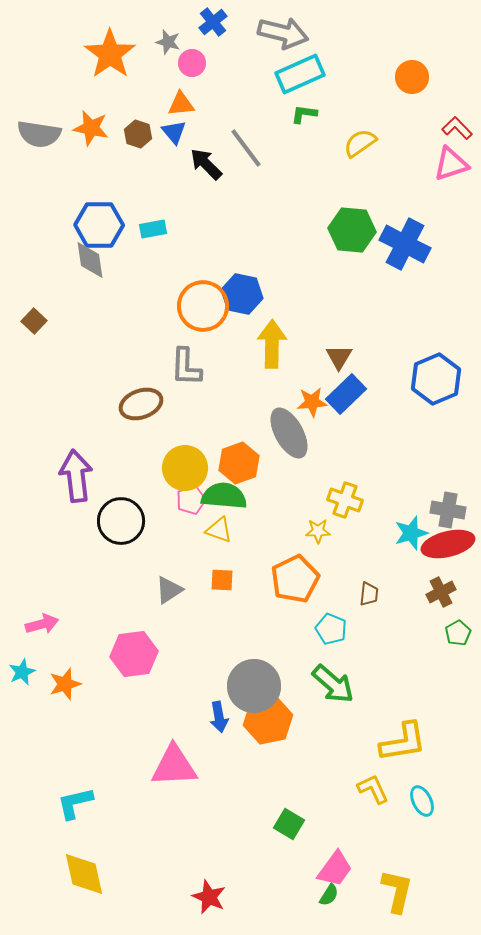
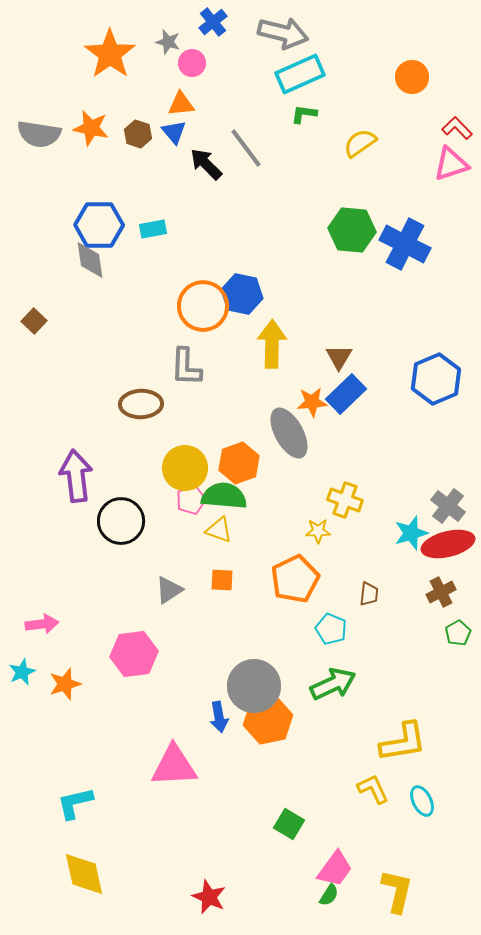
brown ellipse at (141, 404): rotated 18 degrees clockwise
gray cross at (448, 510): moved 4 px up; rotated 28 degrees clockwise
pink arrow at (42, 624): rotated 8 degrees clockwise
green arrow at (333, 684): rotated 66 degrees counterclockwise
